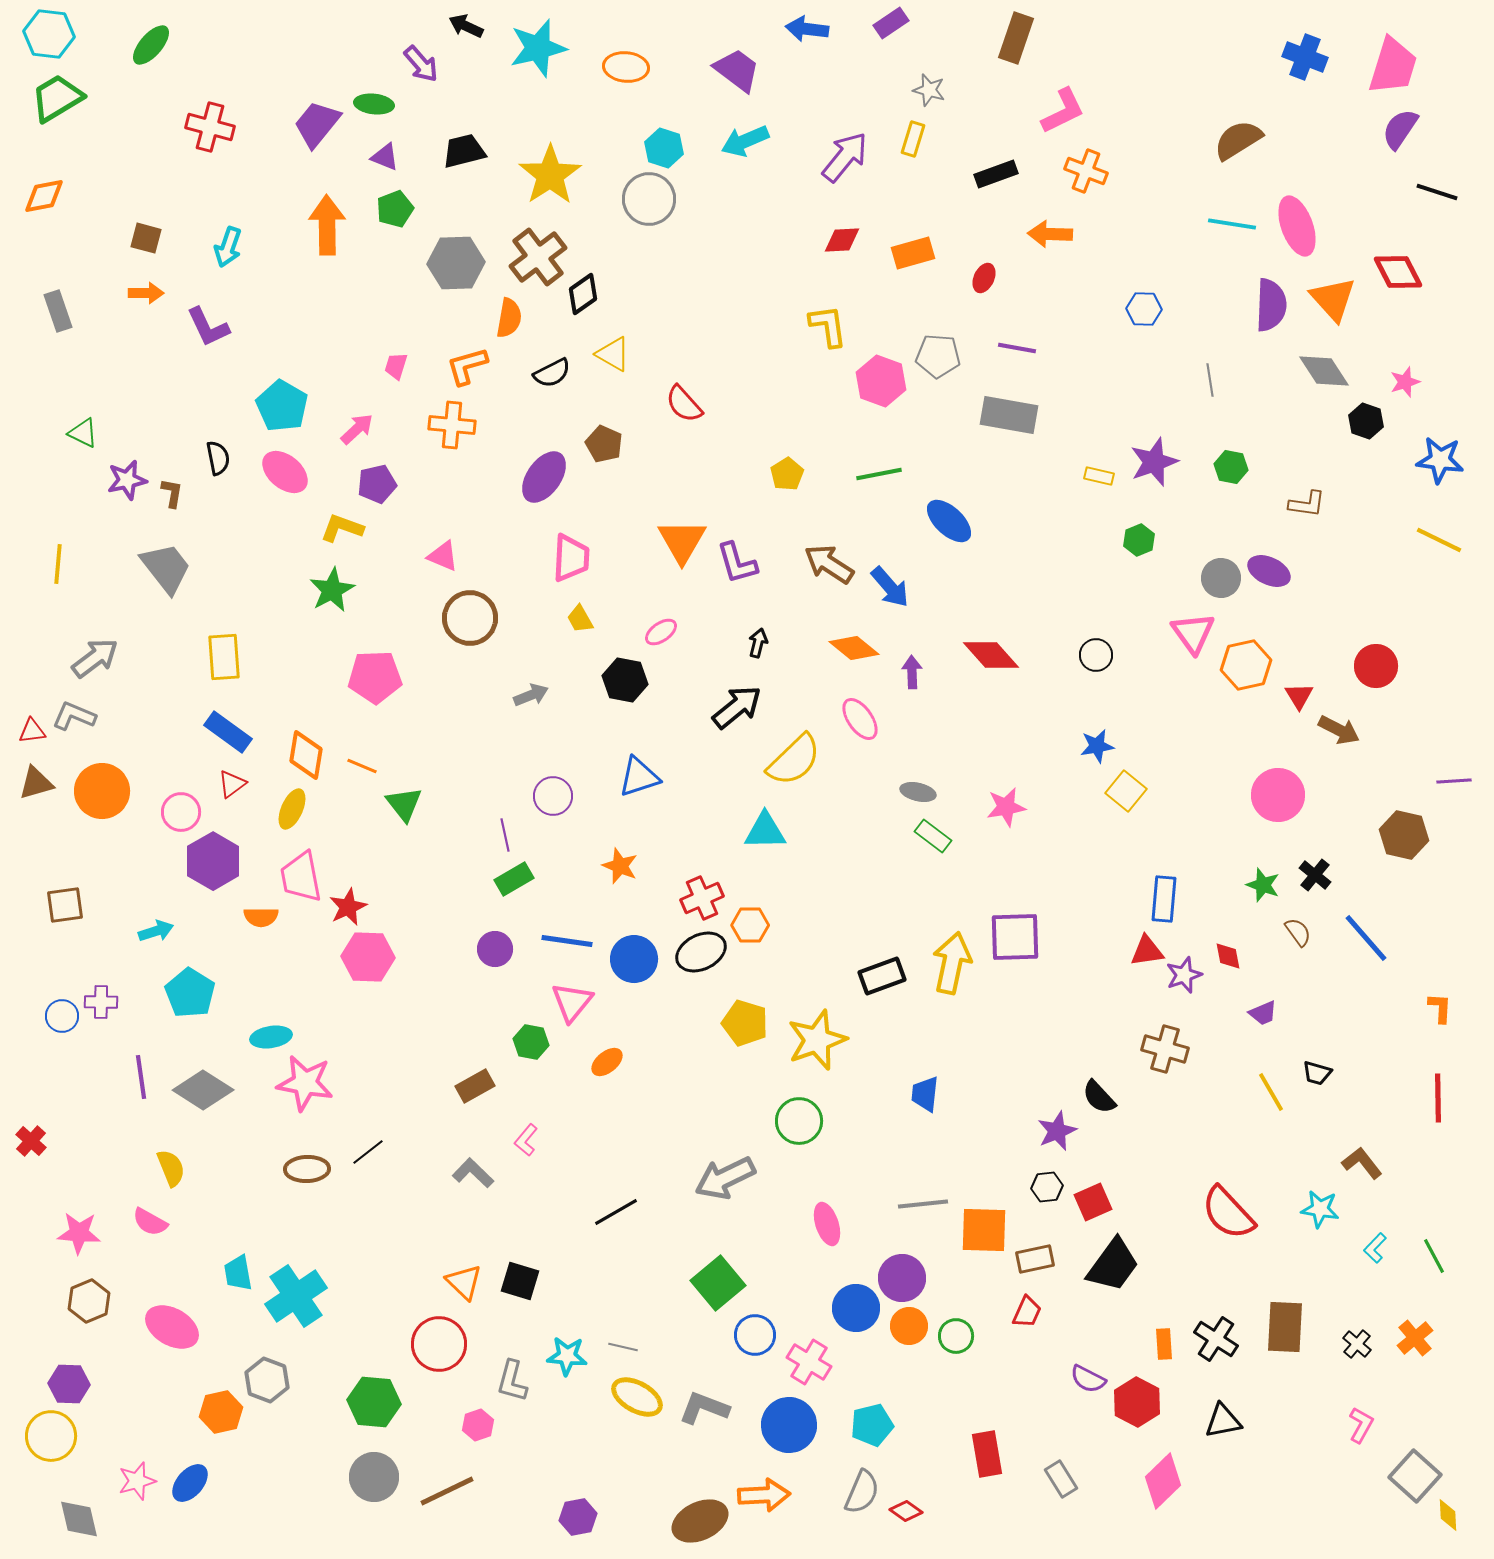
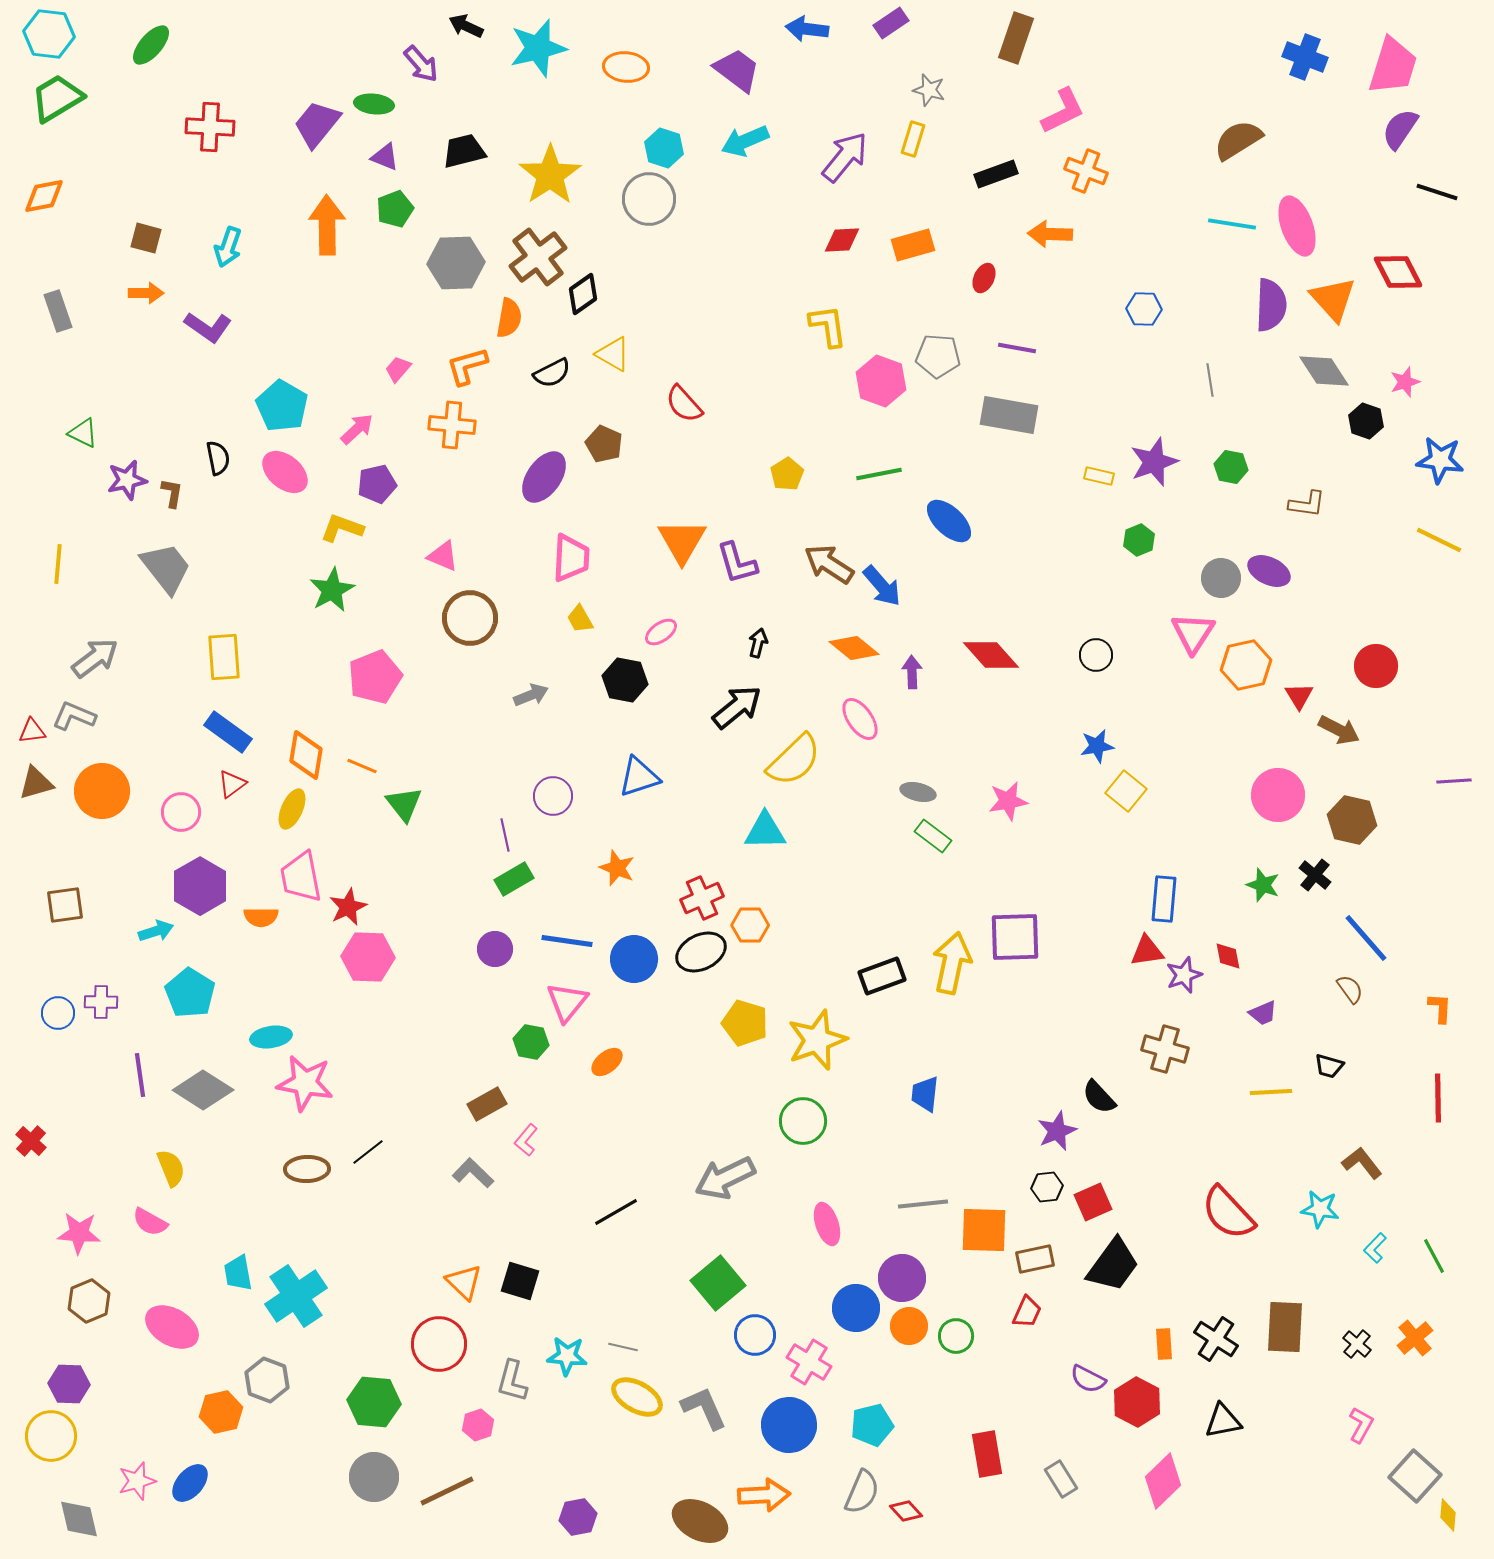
red cross at (210, 127): rotated 12 degrees counterclockwise
orange rectangle at (913, 253): moved 8 px up
purple L-shape at (208, 327): rotated 30 degrees counterclockwise
pink trapezoid at (396, 366): moved 2 px right, 3 px down; rotated 24 degrees clockwise
blue arrow at (890, 587): moved 8 px left, 1 px up
pink triangle at (1193, 633): rotated 9 degrees clockwise
pink pentagon at (375, 677): rotated 20 degrees counterclockwise
pink star at (1006, 807): moved 2 px right, 6 px up
brown hexagon at (1404, 835): moved 52 px left, 15 px up
purple hexagon at (213, 861): moved 13 px left, 25 px down
orange star at (620, 866): moved 3 px left, 2 px down
brown semicircle at (1298, 932): moved 52 px right, 57 px down
pink triangle at (572, 1002): moved 5 px left
blue circle at (62, 1016): moved 4 px left, 3 px up
black trapezoid at (1317, 1073): moved 12 px right, 7 px up
purple line at (141, 1077): moved 1 px left, 2 px up
brown rectangle at (475, 1086): moved 12 px right, 18 px down
yellow line at (1271, 1092): rotated 63 degrees counterclockwise
green circle at (799, 1121): moved 4 px right
gray L-shape at (704, 1408): rotated 45 degrees clockwise
red diamond at (906, 1511): rotated 12 degrees clockwise
yellow diamond at (1448, 1515): rotated 8 degrees clockwise
brown ellipse at (700, 1521): rotated 52 degrees clockwise
